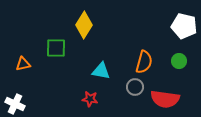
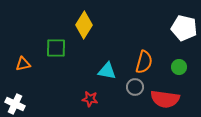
white pentagon: moved 2 px down
green circle: moved 6 px down
cyan triangle: moved 6 px right
